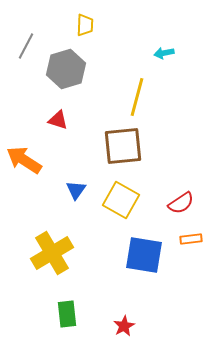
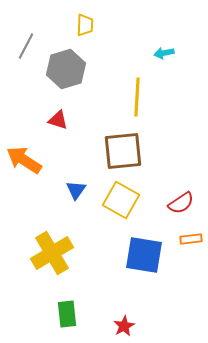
yellow line: rotated 12 degrees counterclockwise
brown square: moved 5 px down
